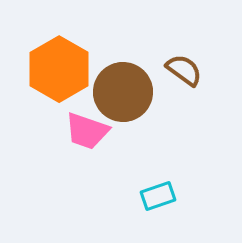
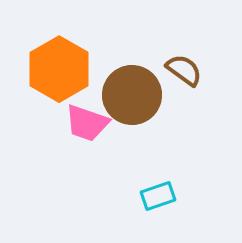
brown circle: moved 9 px right, 3 px down
pink trapezoid: moved 8 px up
